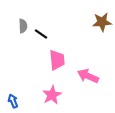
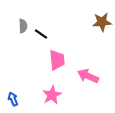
blue arrow: moved 2 px up
